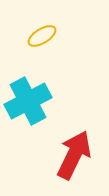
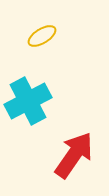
red arrow: rotated 9 degrees clockwise
